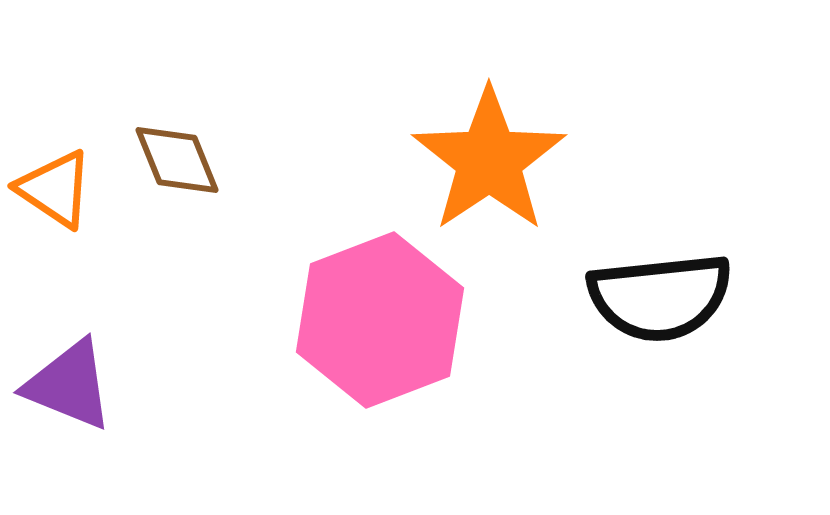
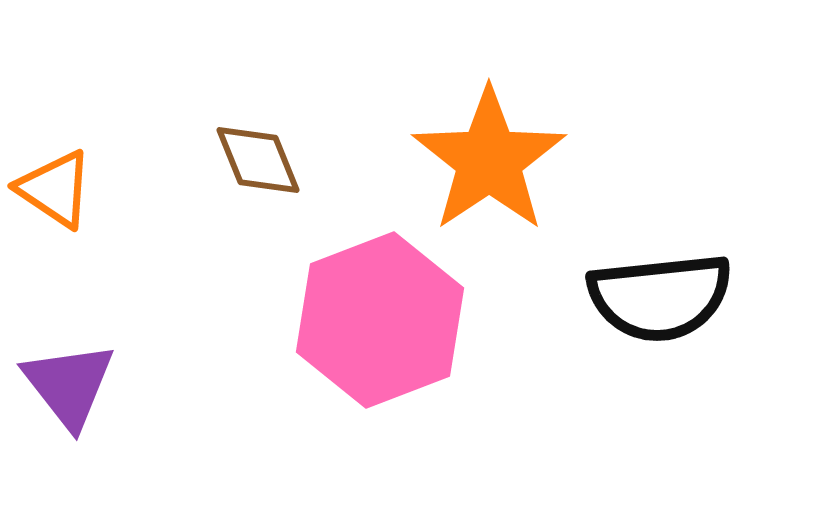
brown diamond: moved 81 px right
purple triangle: rotated 30 degrees clockwise
